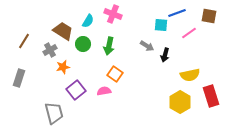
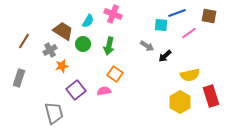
black arrow: moved 1 px down; rotated 32 degrees clockwise
orange star: moved 1 px left, 1 px up
